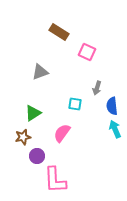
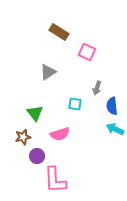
gray triangle: moved 8 px right; rotated 12 degrees counterclockwise
green triangle: moved 2 px right; rotated 36 degrees counterclockwise
cyan arrow: rotated 42 degrees counterclockwise
pink semicircle: moved 2 px left, 1 px down; rotated 144 degrees counterclockwise
